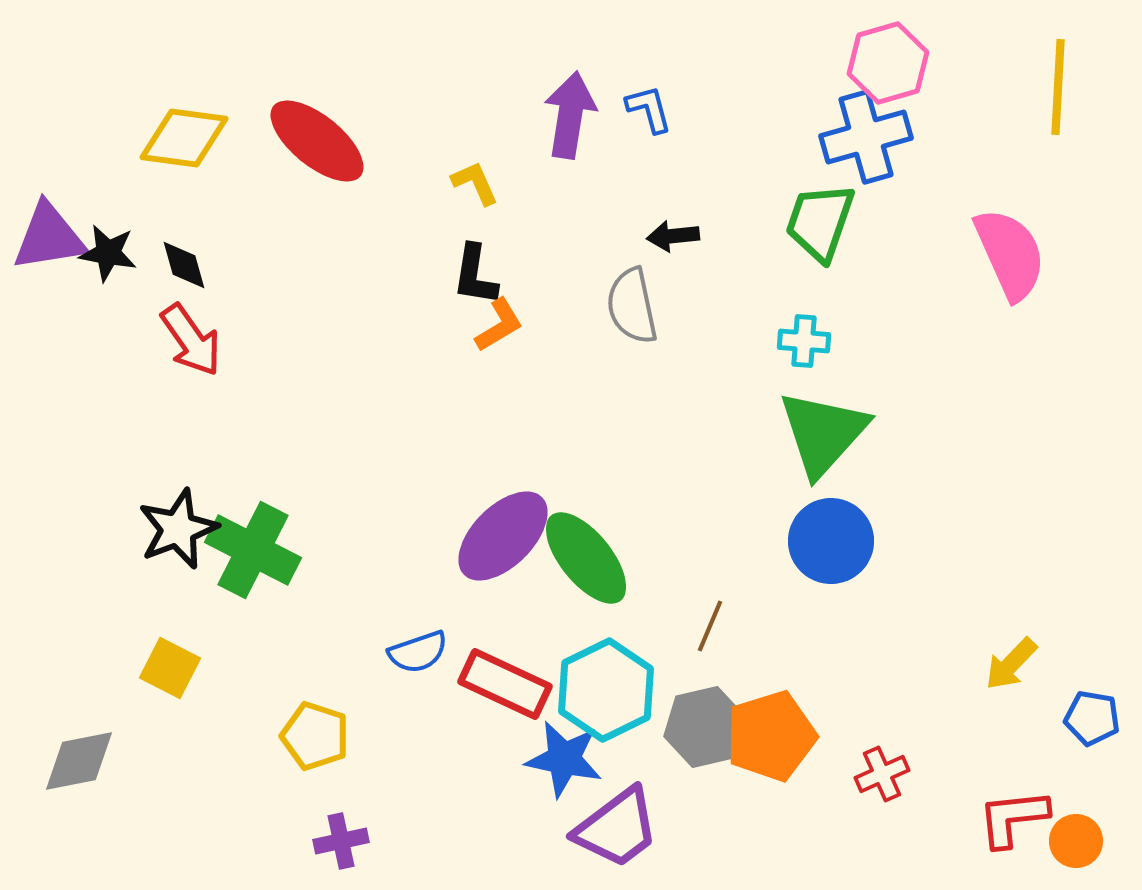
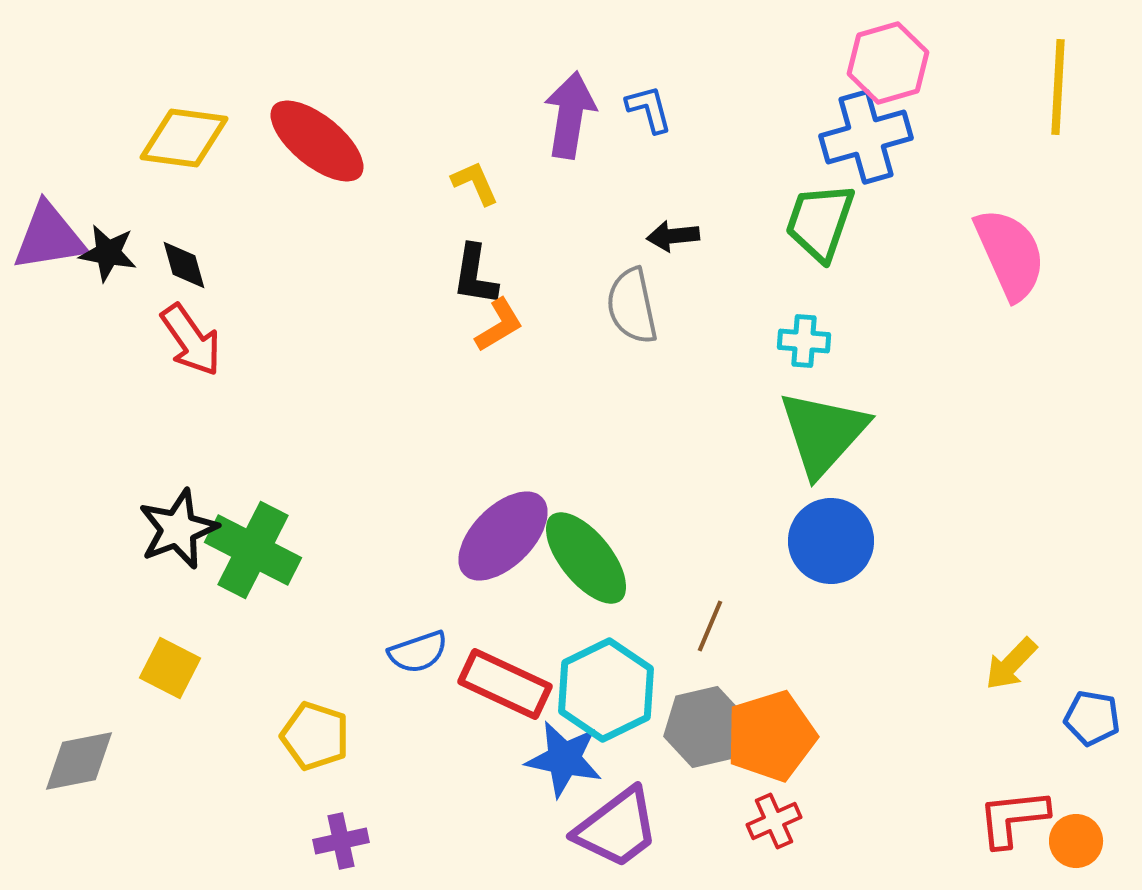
red cross at (882, 774): moved 108 px left, 47 px down
